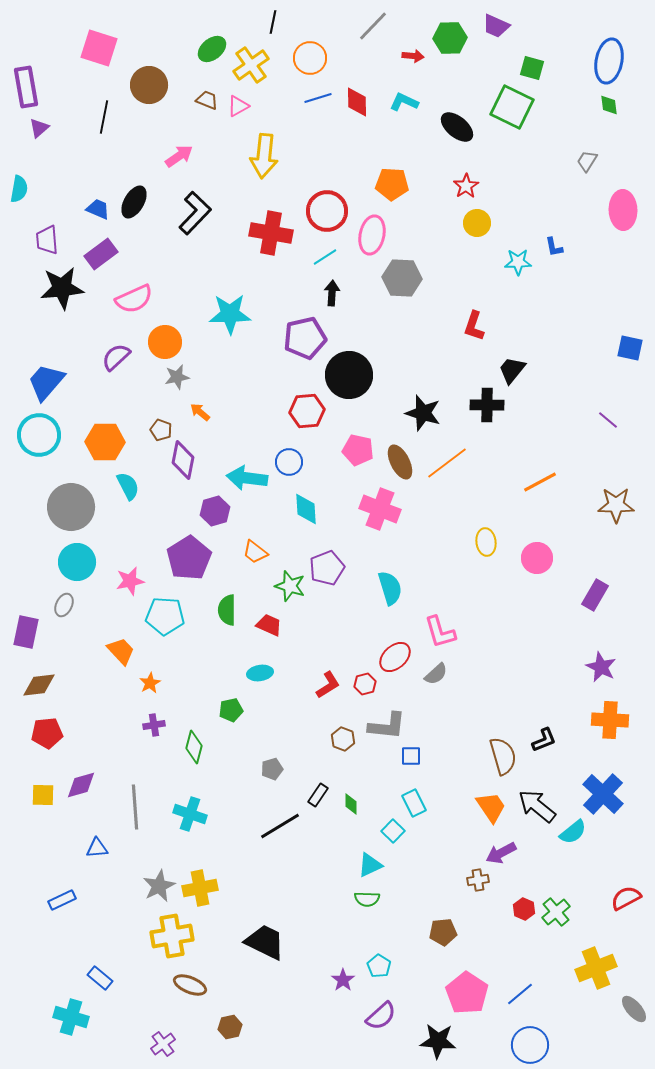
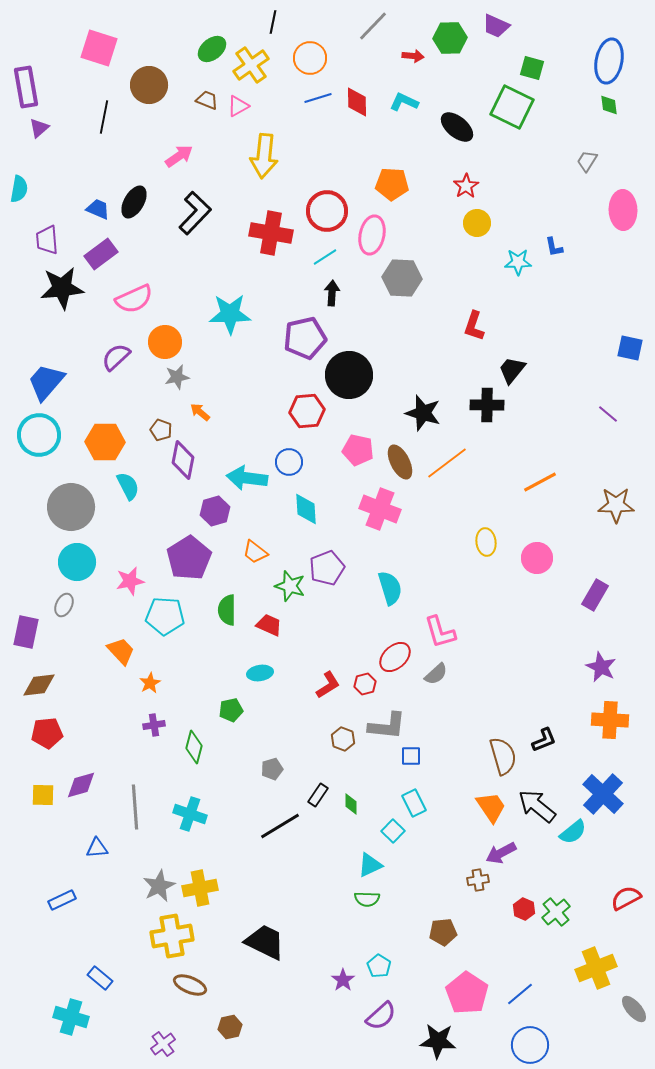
purple line at (608, 420): moved 6 px up
